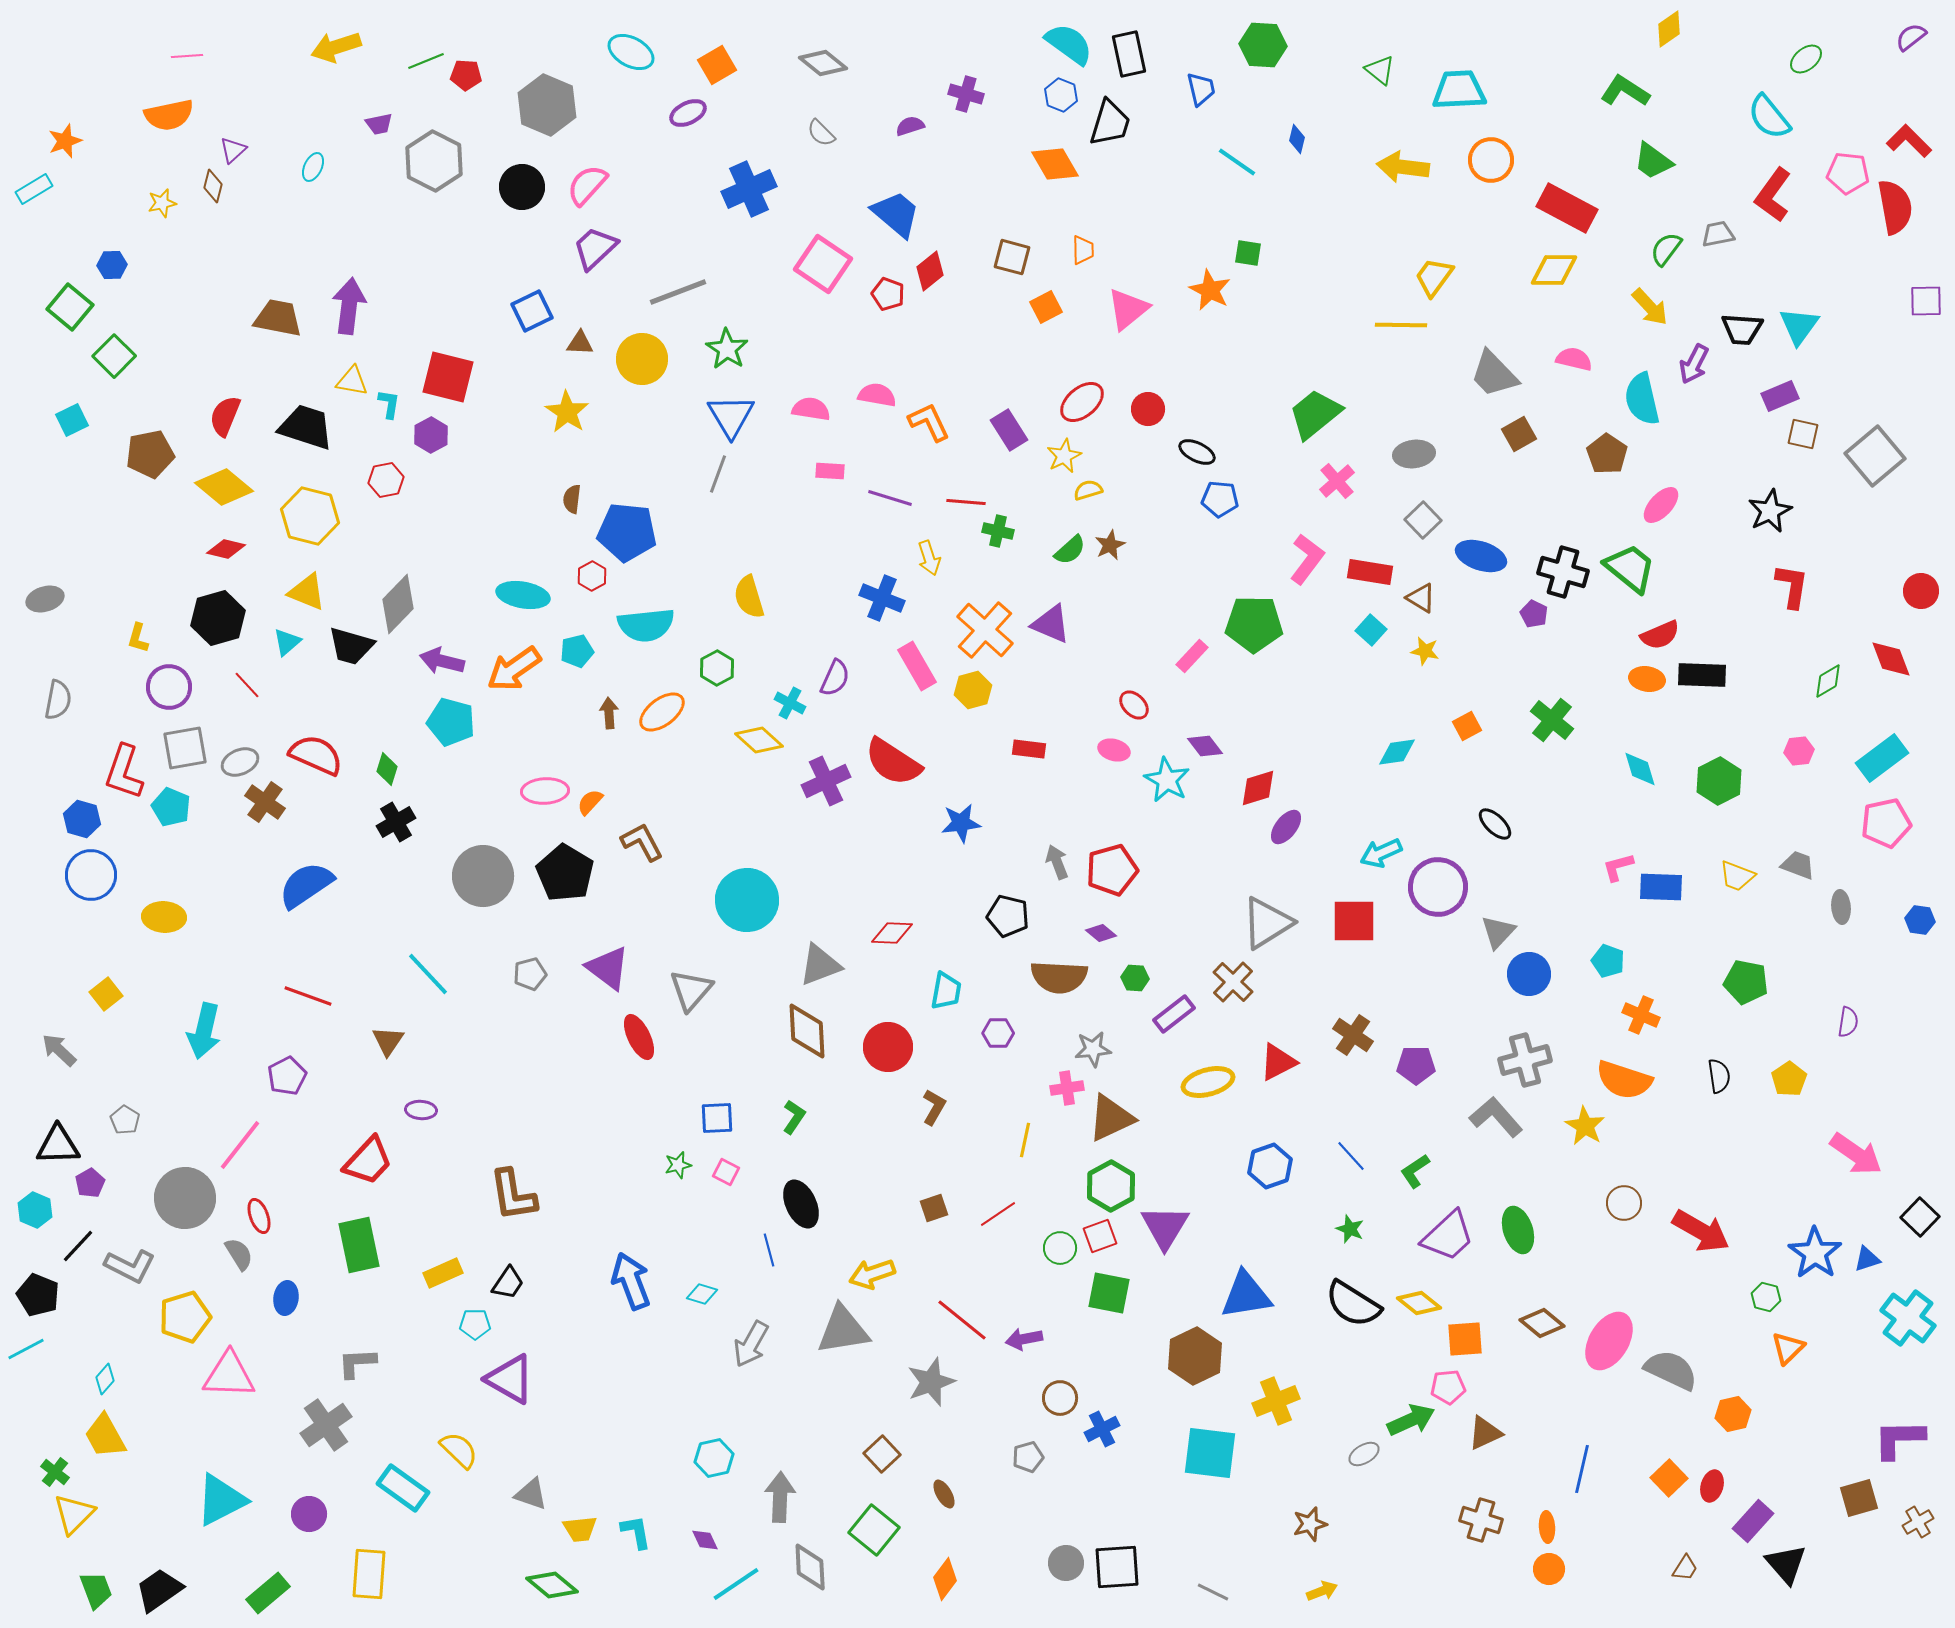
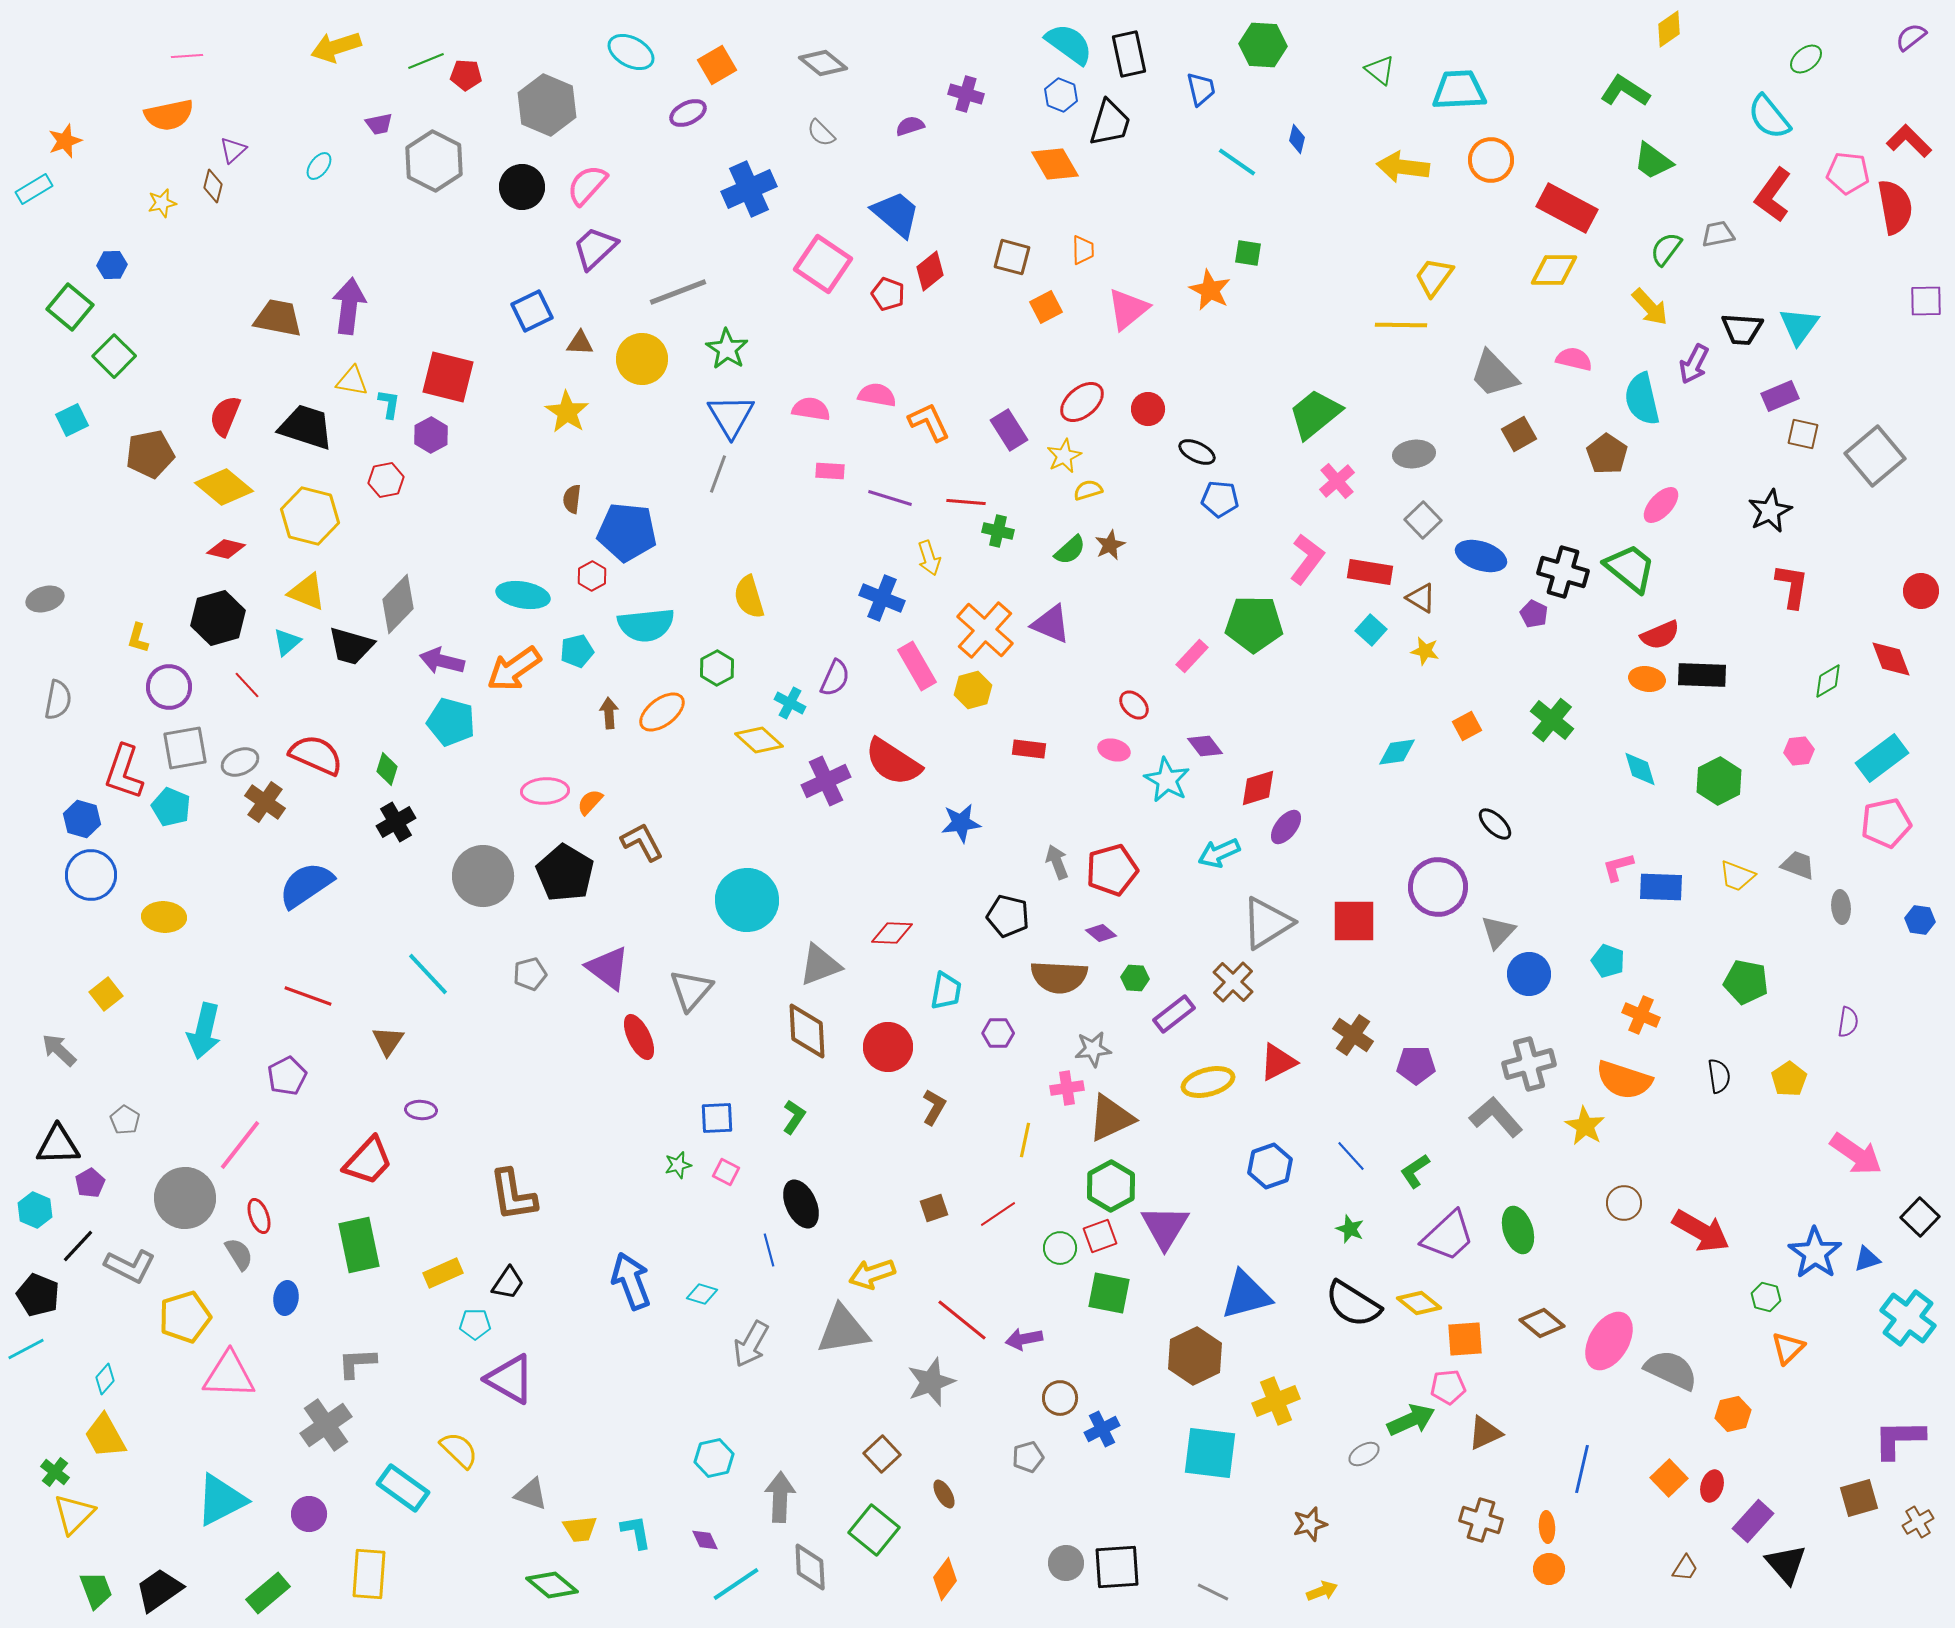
cyan ellipse at (313, 167): moved 6 px right, 1 px up; rotated 12 degrees clockwise
cyan arrow at (1381, 853): moved 162 px left
gray cross at (1525, 1060): moved 4 px right, 4 px down
blue triangle at (1246, 1295): rotated 6 degrees counterclockwise
